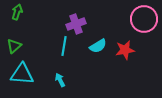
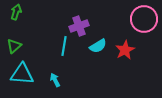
green arrow: moved 1 px left
purple cross: moved 3 px right, 2 px down
red star: rotated 18 degrees counterclockwise
cyan arrow: moved 5 px left
